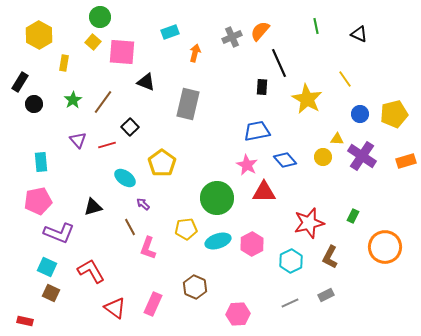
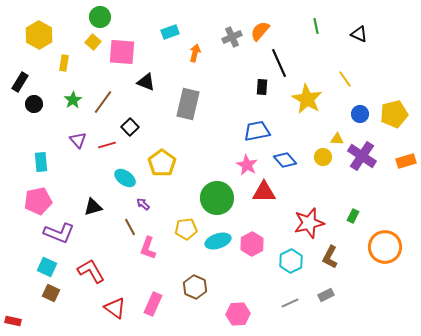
red rectangle at (25, 321): moved 12 px left
